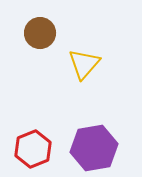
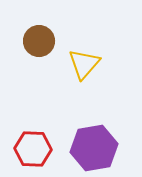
brown circle: moved 1 px left, 8 px down
red hexagon: rotated 24 degrees clockwise
